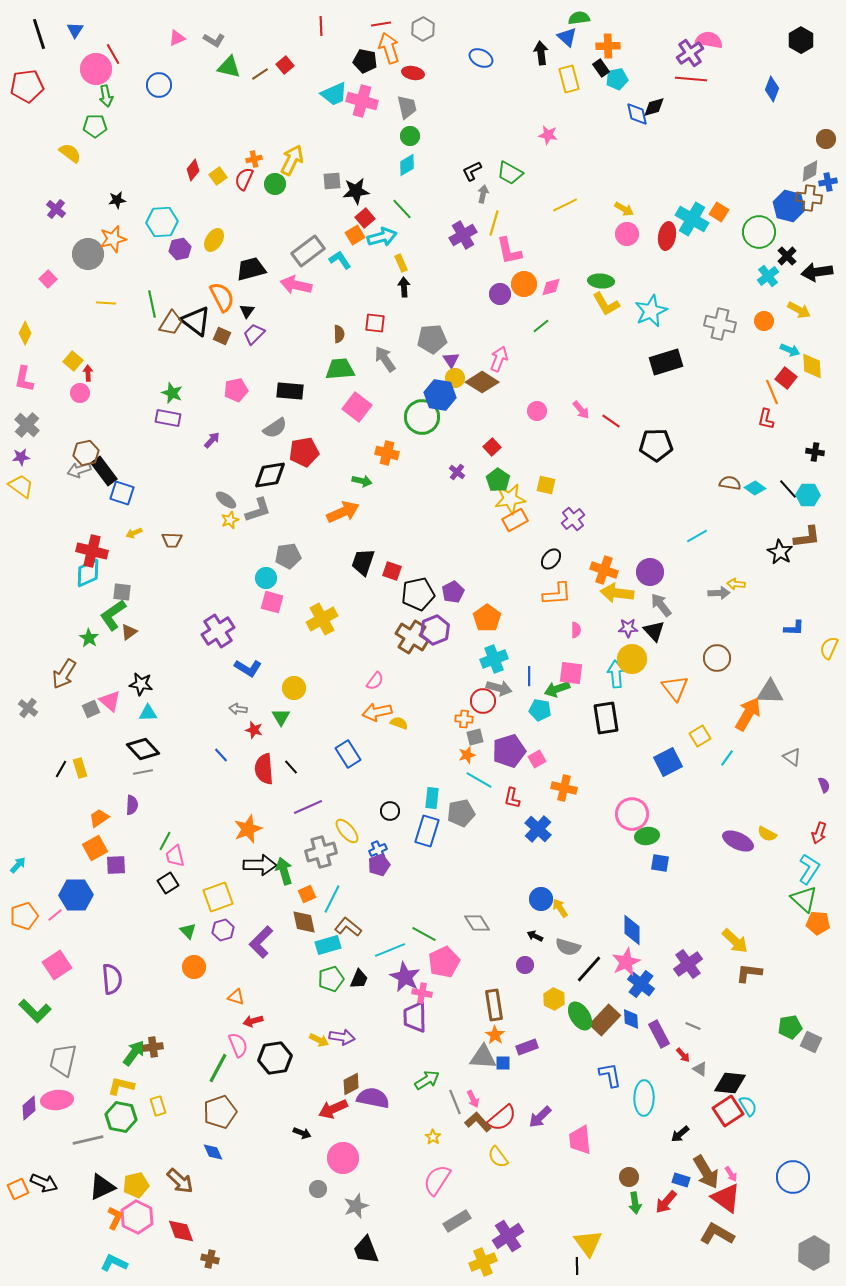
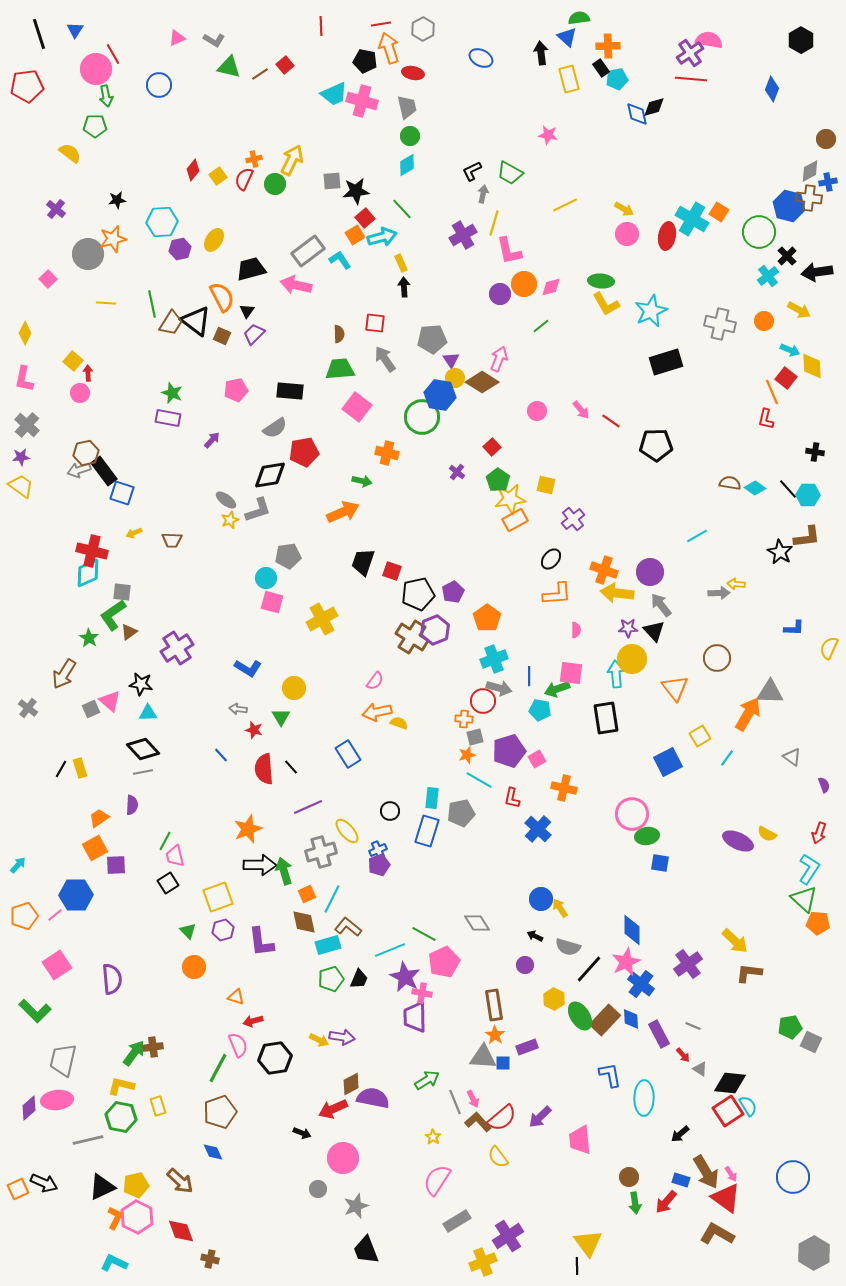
purple cross at (218, 631): moved 41 px left, 17 px down
purple L-shape at (261, 942): rotated 52 degrees counterclockwise
